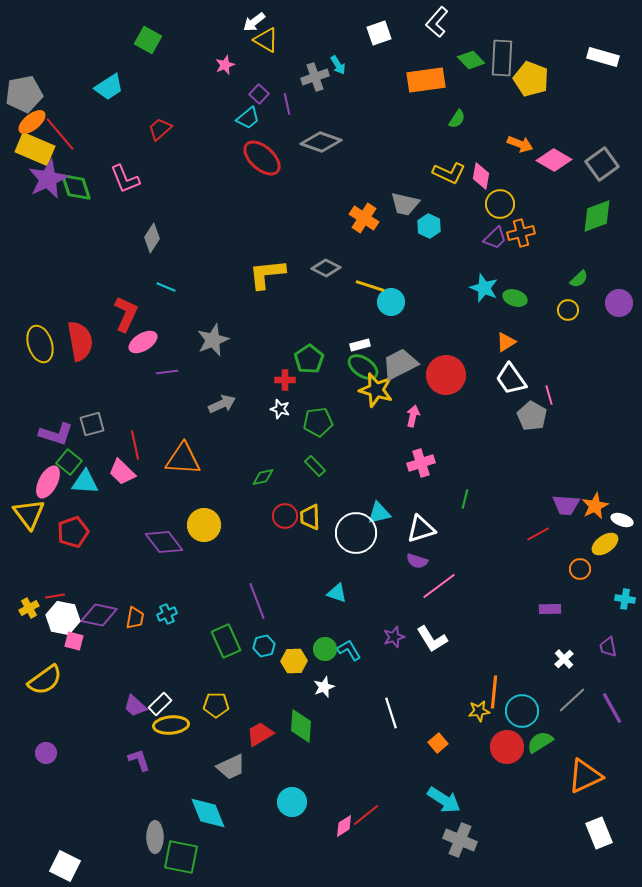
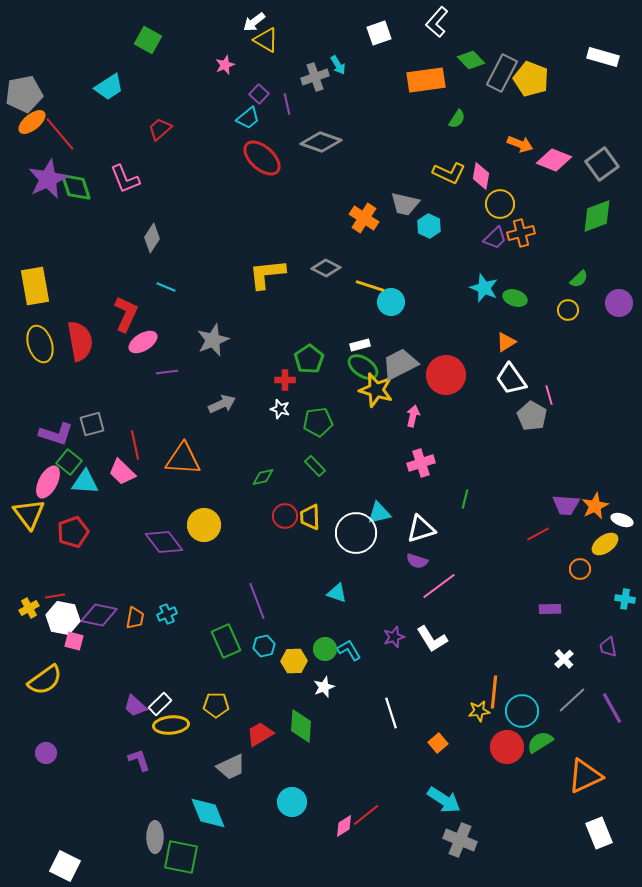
gray rectangle at (502, 58): moved 15 px down; rotated 24 degrees clockwise
yellow rectangle at (35, 149): moved 137 px down; rotated 57 degrees clockwise
pink diamond at (554, 160): rotated 8 degrees counterclockwise
